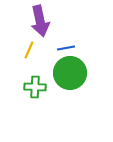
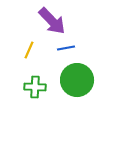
purple arrow: moved 12 px right; rotated 32 degrees counterclockwise
green circle: moved 7 px right, 7 px down
